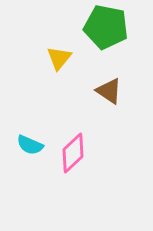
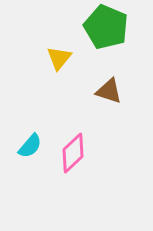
green pentagon: rotated 12 degrees clockwise
brown triangle: rotated 16 degrees counterclockwise
cyan semicircle: moved 1 px down; rotated 72 degrees counterclockwise
